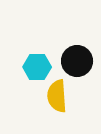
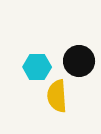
black circle: moved 2 px right
